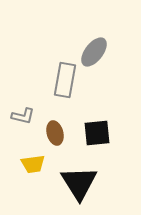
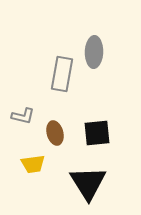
gray ellipse: rotated 36 degrees counterclockwise
gray rectangle: moved 3 px left, 6 px up
black triangle: moved 9 px right
